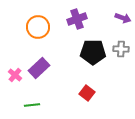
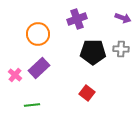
orange circle: moved 7 px down
